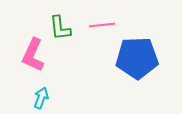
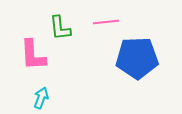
pink line: moved 4 px right, 3 px up
pink L-shape: rotated 28 degrees counterclockwise
